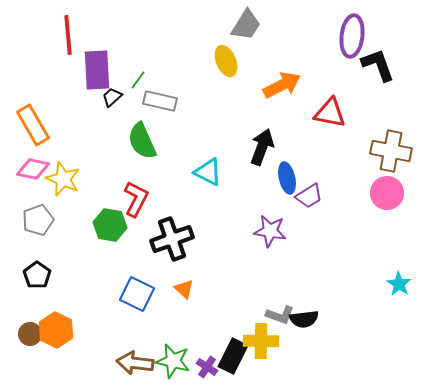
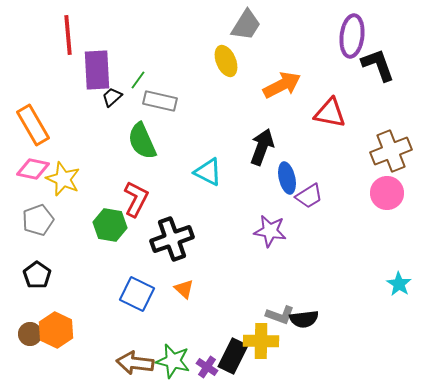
brown cross: rotated 33 degrees counterclockwise
